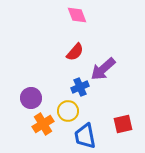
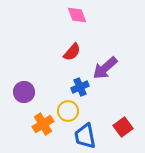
red semicircle: moved 3 px left
purple arrow: moved 2 px right, 1 px up
purple circle: moved 7 px left, 6 px up
red square: moved 3 px down; rotated 24 degrees counterclockwise
